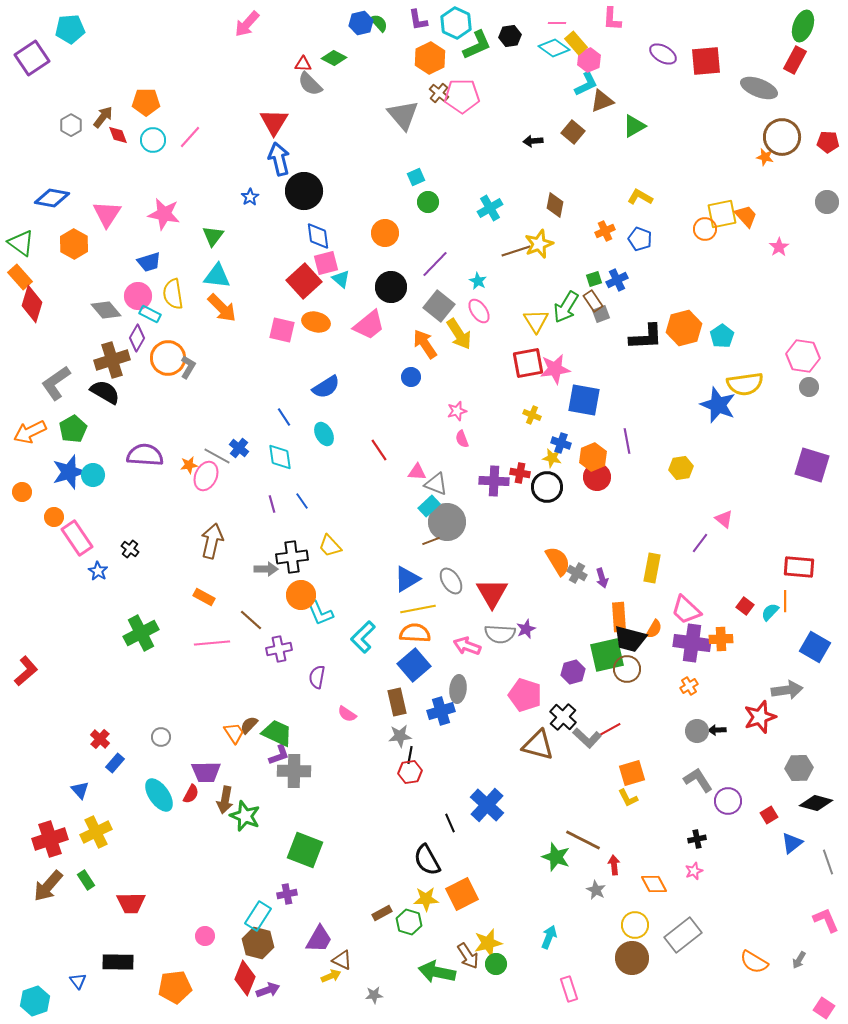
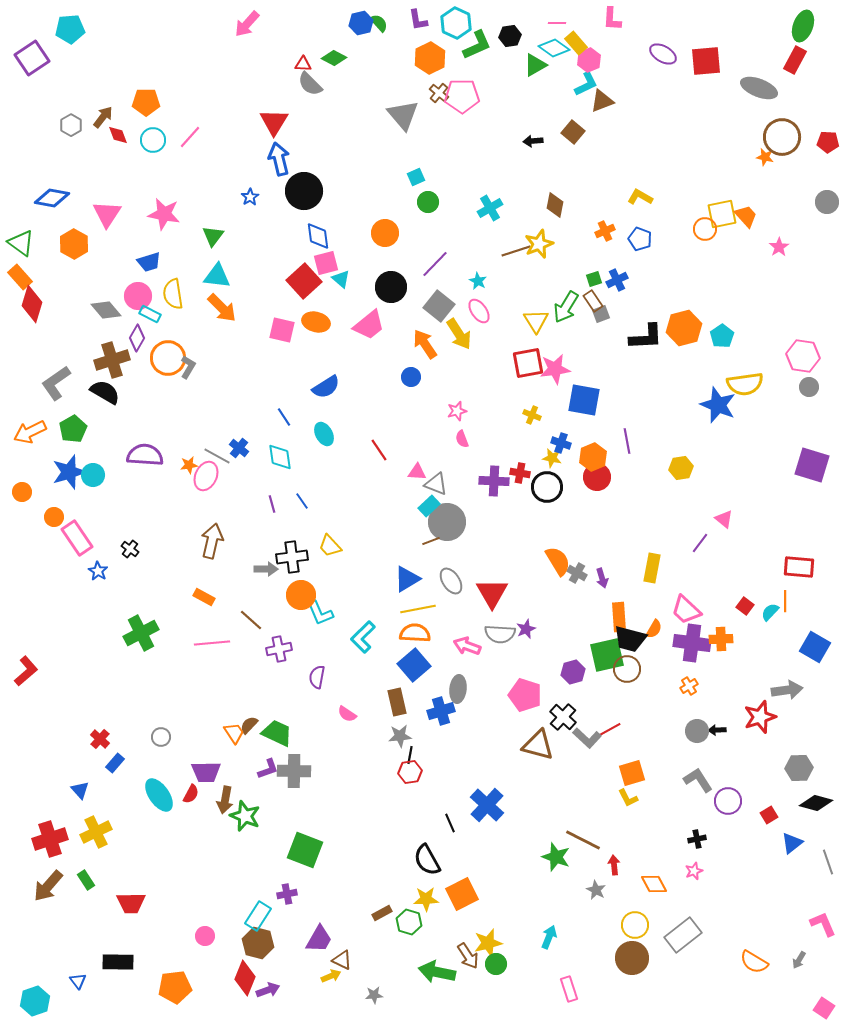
green triangle at (634, 126): moved 99 px left, 61 px up
purple L-shape at (279, 755): moved 11 px left, 14 px down
pink L-shape at (826, 920): moved 3 px left, 4 px down
